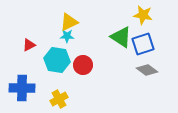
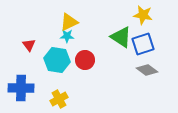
red triangle: rotated 40 degrees counterclockwise
red circle: moved 2 px right, 5 px up
blue cross: moved 1 px left
